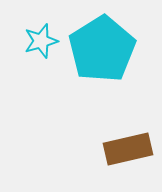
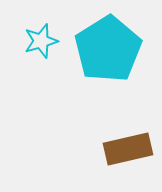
cyan pentagon: moved 6 px right
